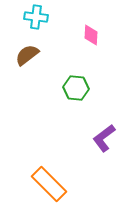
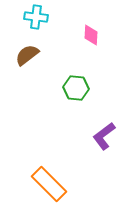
purple L-shape: moved 2 px up
